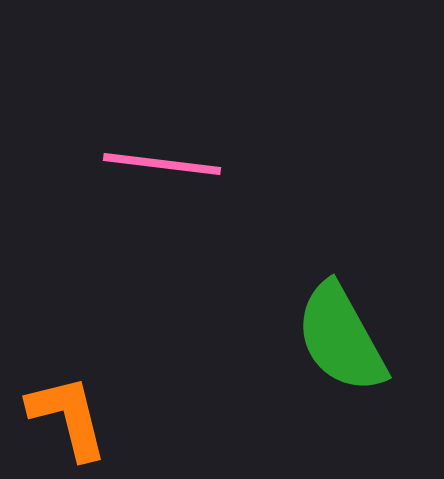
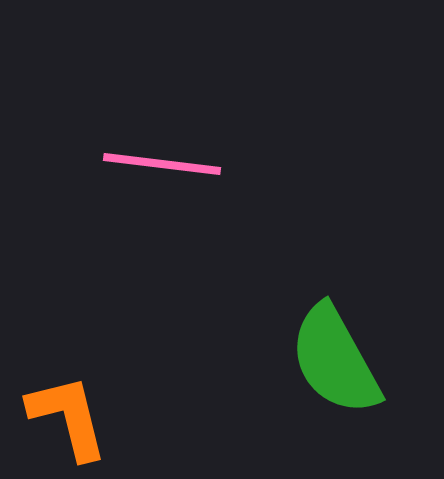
green semicircle: moved 6 px left, 22 px down
